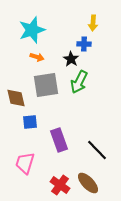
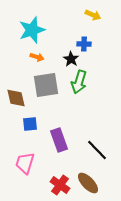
yellow arrow: moved 8 px up; rotated 70 degrees counterclockwise
green arrow: rotated 10 degrees counterclockwise
blue square: moved 2 px down
